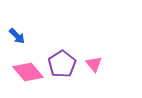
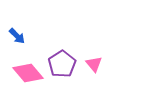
pink diamond: moved 1 px down
